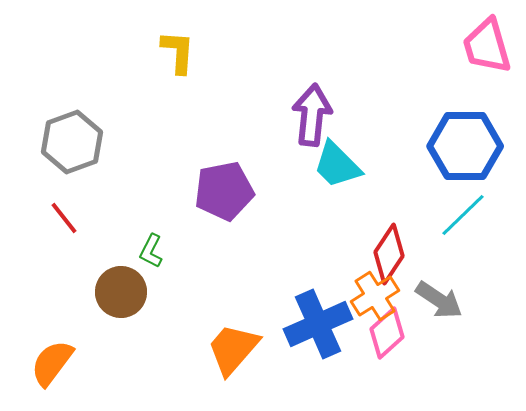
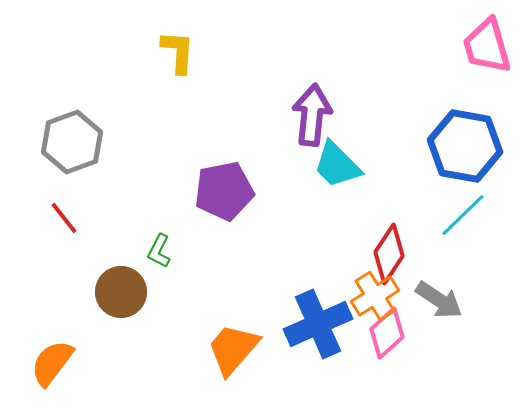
blue hexagon: rotated 10 degrees clockwise
green L-shape: moved 8 px right
